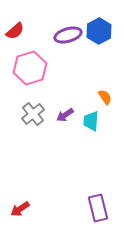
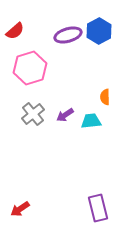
orange semicircle: rotated 147 degrees counterclockwise
cyan trapezoid: rotated 80 degrees clockwise
